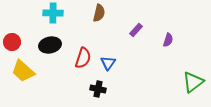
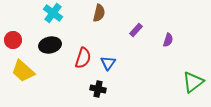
cyan cross: rotated 36 degrees clockwise
red circle: moved 1 px right, 2 px up
